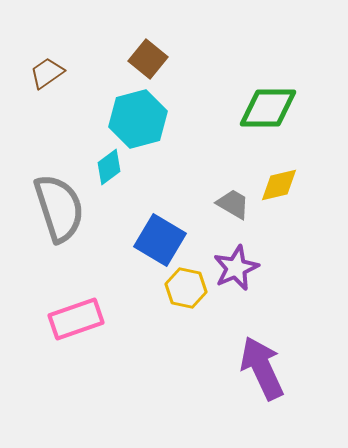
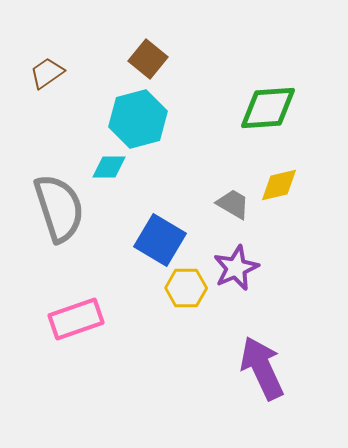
green diamond: rotated 4 degrees counterclockwise
cyan diamond: rotated 36 degrees clockwise
yellow hexagon: rotated 12 degrees counterclockwise
